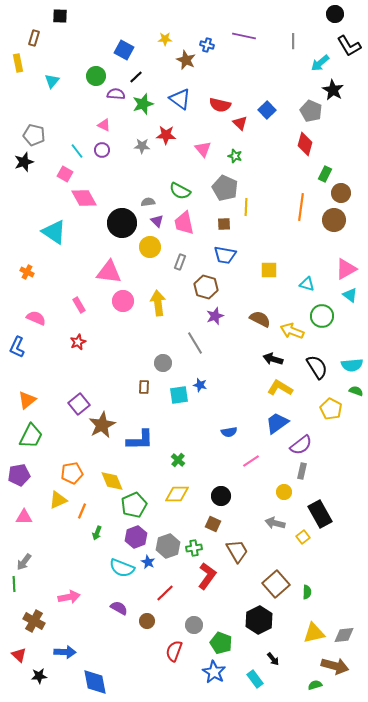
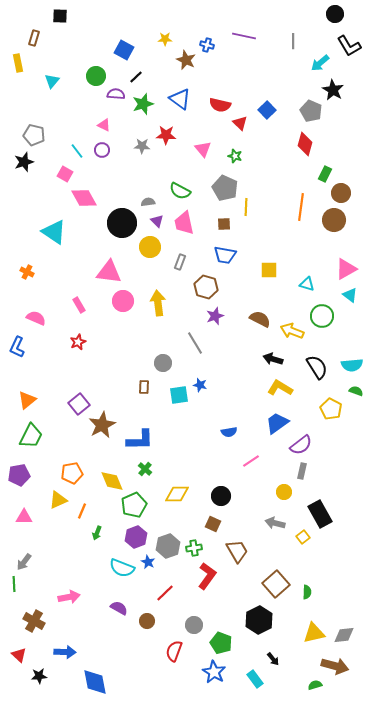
green cross at (178, 460): moved 33 px left, 9 px down
